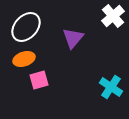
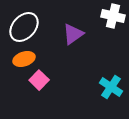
white cross: rotated 35 degrees counterclockwise
white ellipse: moved 2 px left
purple triangle: moved 4 px up; rotated 15 degrees clockwise
pink square: rotated 30 degrees counterclockwise
